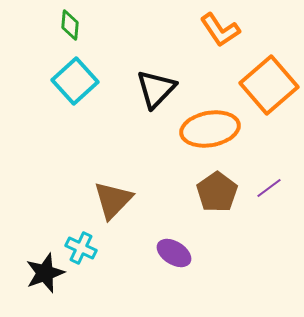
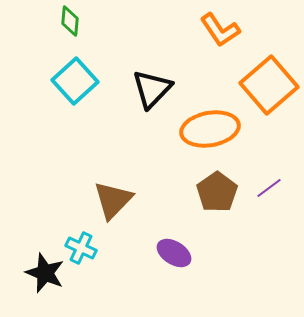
green diamond: moved 4 px up
black triangle: moved 4 px left
black star: rotated 30 degrees counterclockwise
